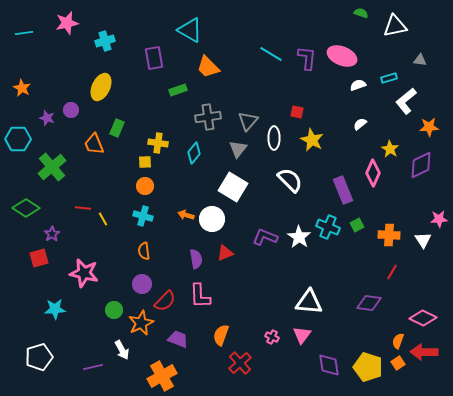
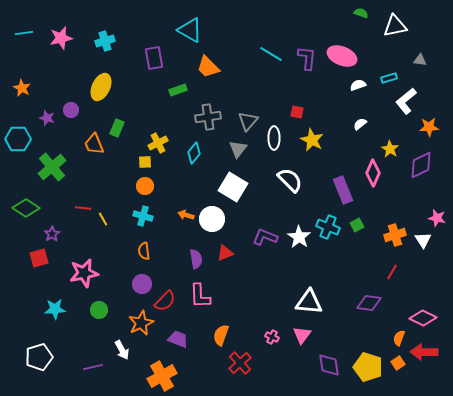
pink star at (67, 23): moved 6 px left, 15 px down
yellow cross at (158, 143): rotated 36 degrees counterclockwise
pink star at (439, 219): moved 2 px left, 1 px up; rotated 18 degrees clockwise
orange cross at (389, 235): moved 6 px right; rotated 20 degrees counterclockwise
pink star at (84, 273): rotated 24 degrees counterclockwise
green circle at (114, 310): moved 15 px left
orange semicircle at (398, 341): moved 1 px right, 3 px up
